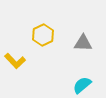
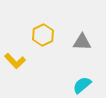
gray triangle: moved 1 px left, 1 px up
